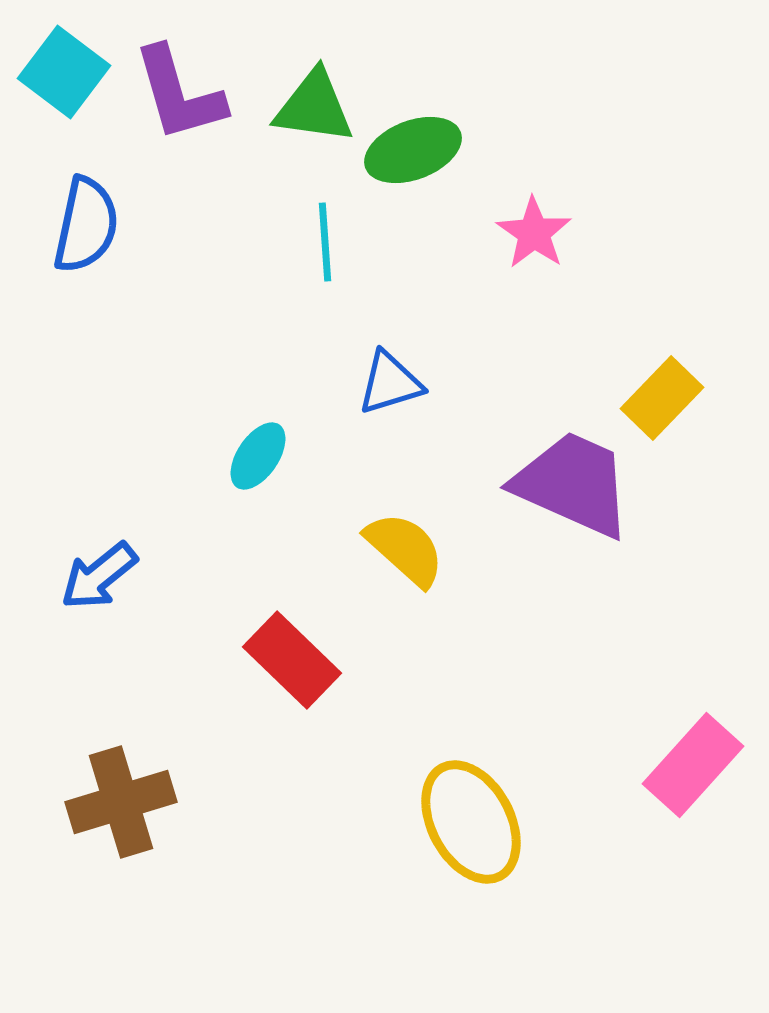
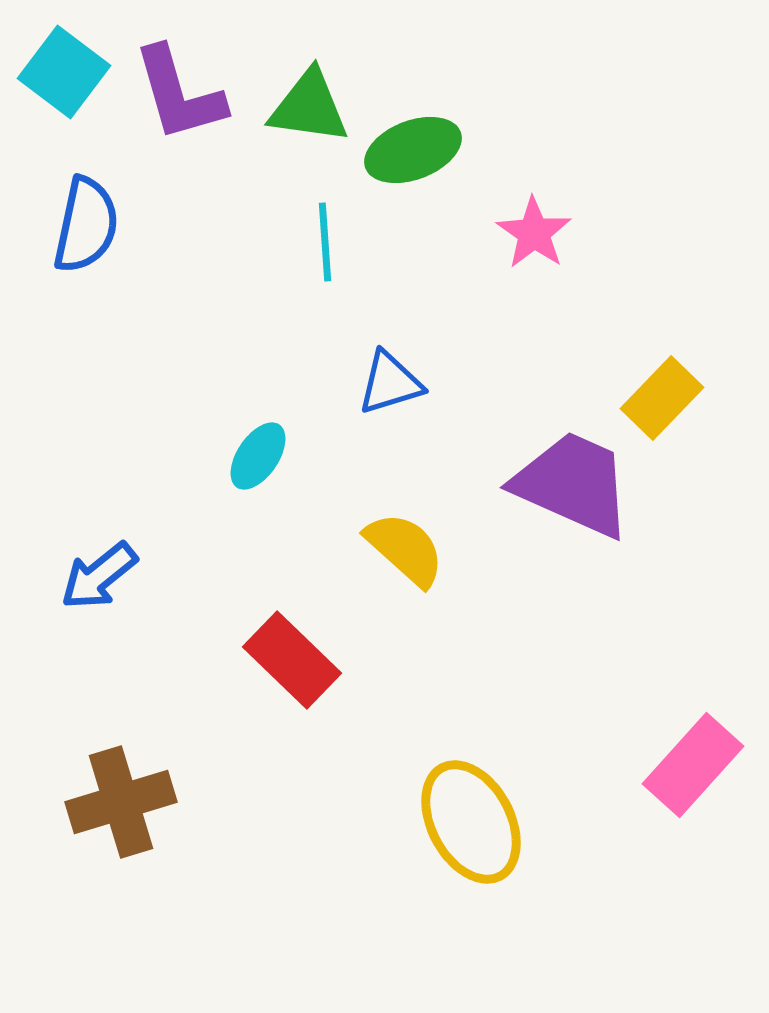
green triangle: moved 5 px left
